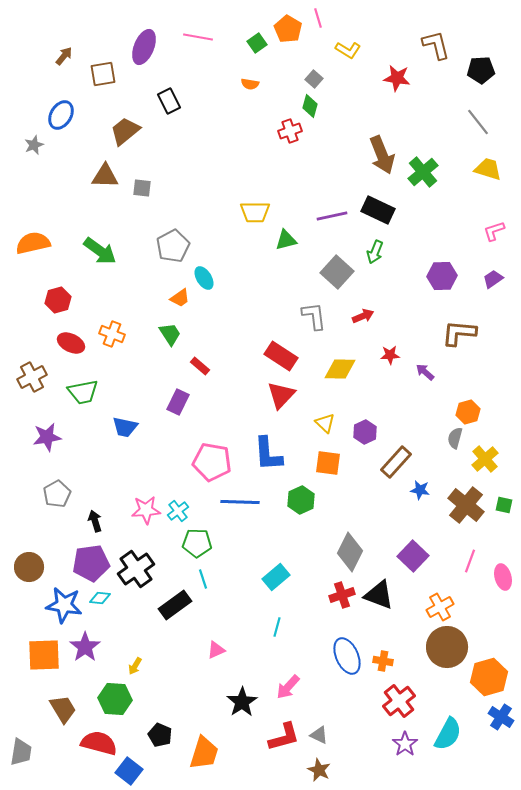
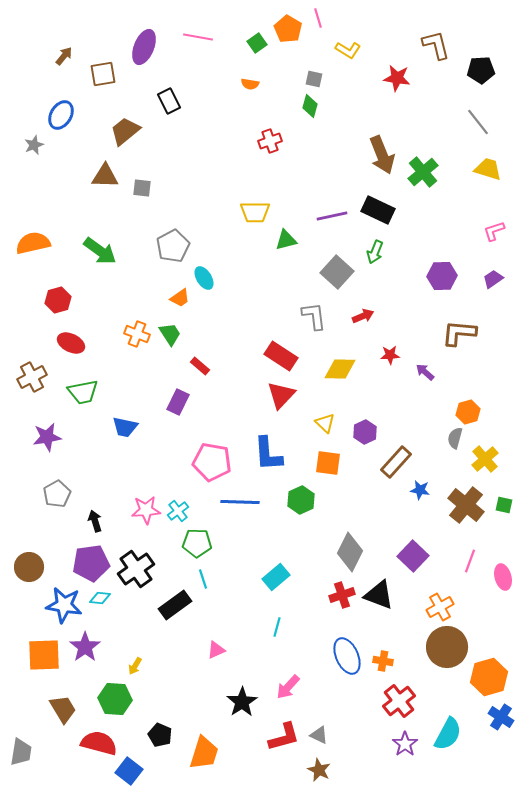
gray square at (314, 79): rotated 30 degrees counterclockwise
red cross at (290, 131): moved 20 px left, 10 px down
orange cross at (112, 334): moved 25 px right
